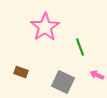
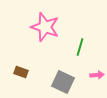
pink star: rotated 20 degrees counterclockwise
green line: rotated 36 degrees clockwise
pink arrow: rotated 152 degrees clockwise
